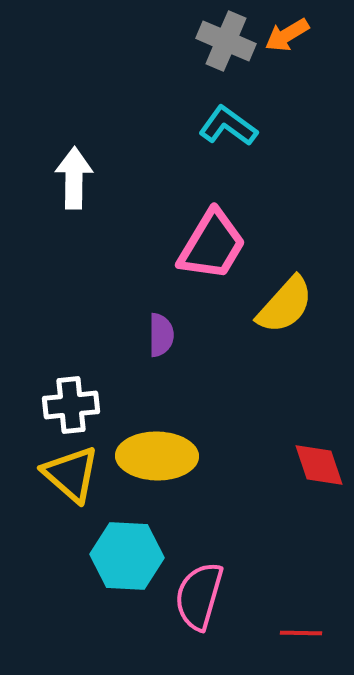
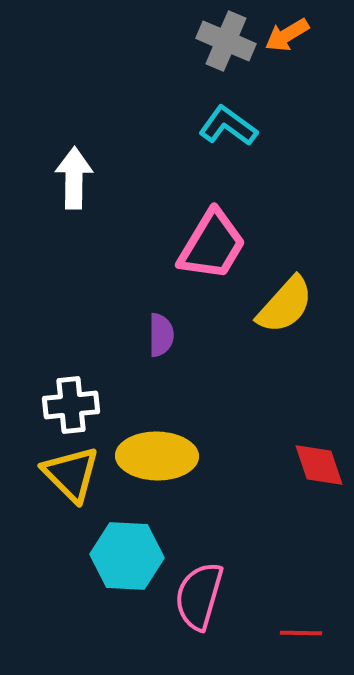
yellow triangle: rotated 4 degrees clockwise
